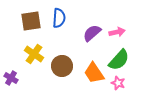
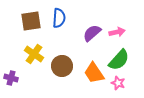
purple cross: rotated 16 degrees counterclockwise
